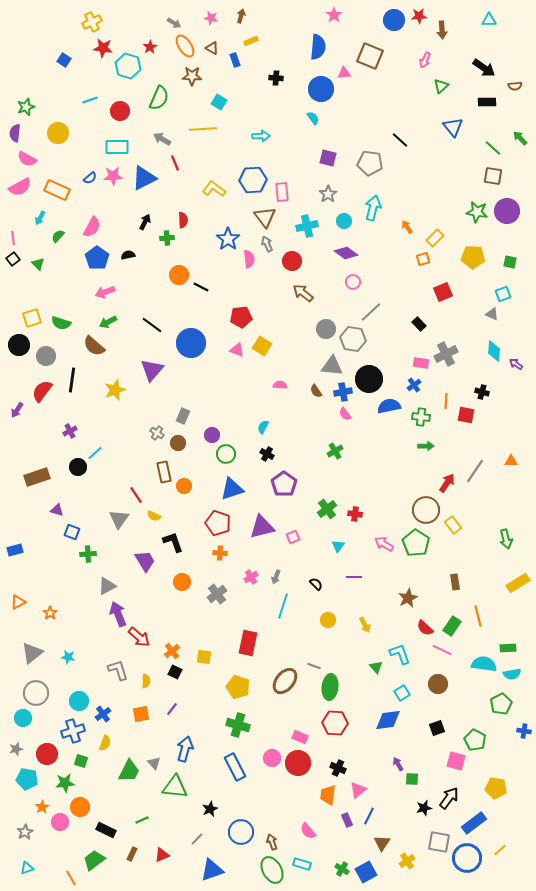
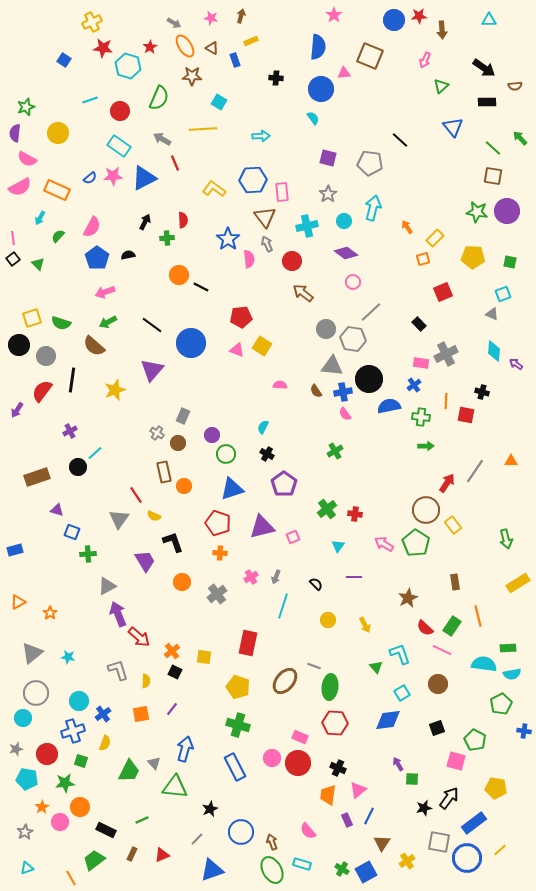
cyan rectangle at (117, 147): moved 2 px right, 1 px up; rotated 35 degrees clockwise
